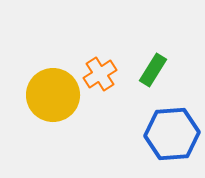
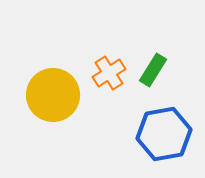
orange cross: moved 9 px right, 1 px up
blue hexagon: moved 8 px left; rotated 6 degrees counterclockwise
